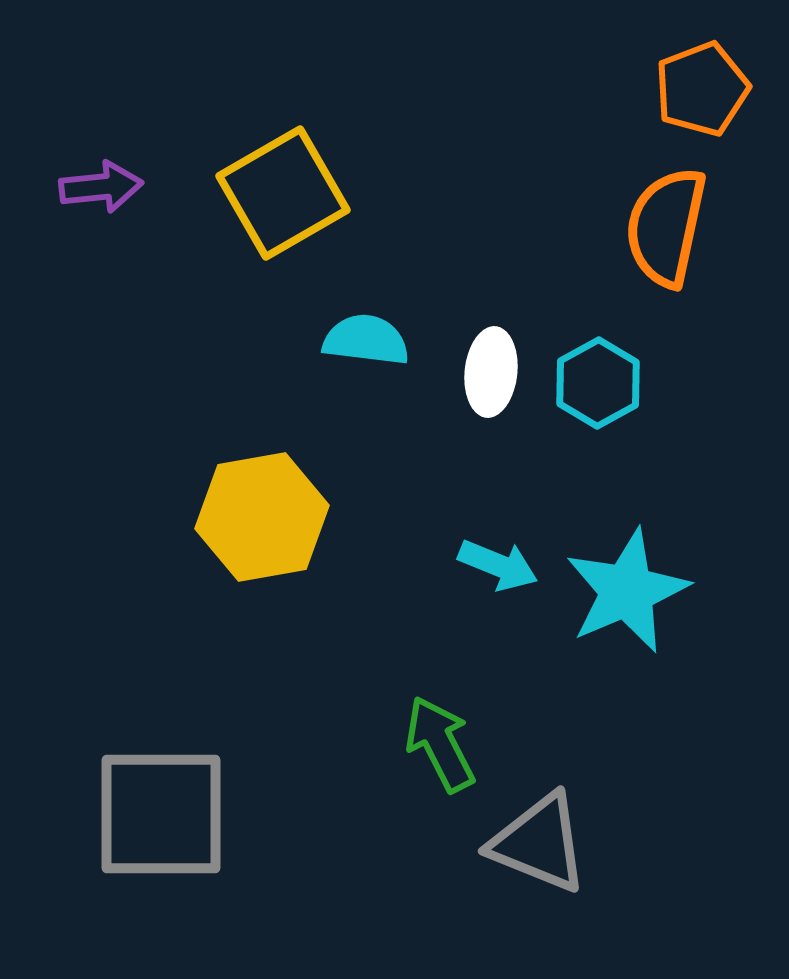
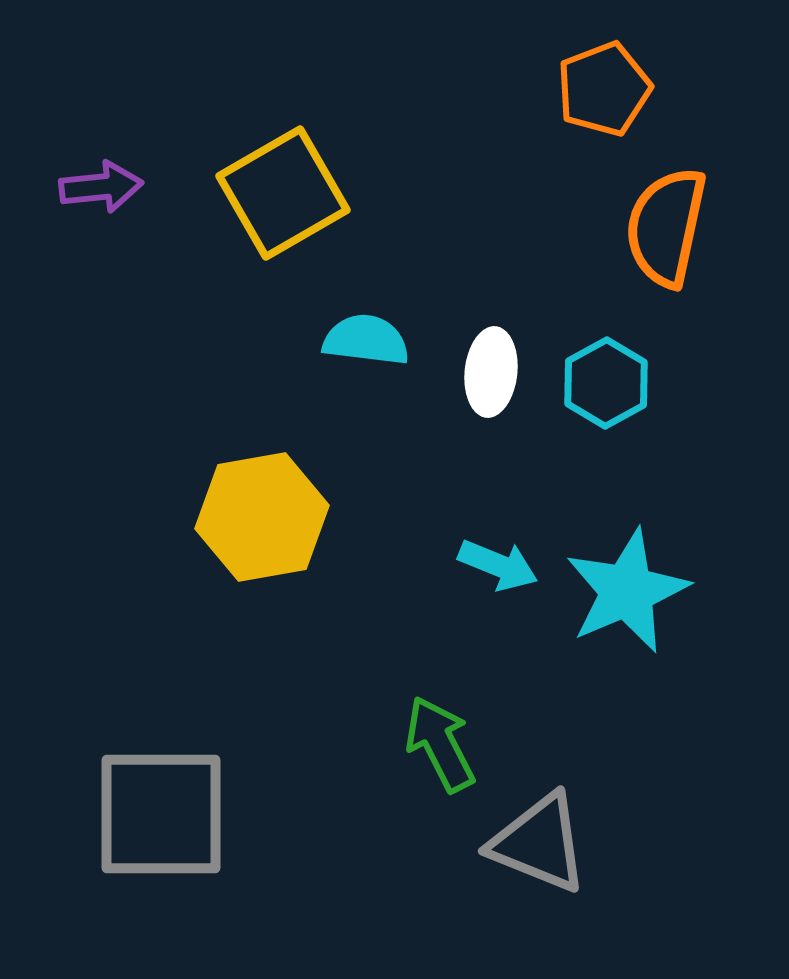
orange pentagon: moved 98 px left
cyan hexagon: moved 8 px right
